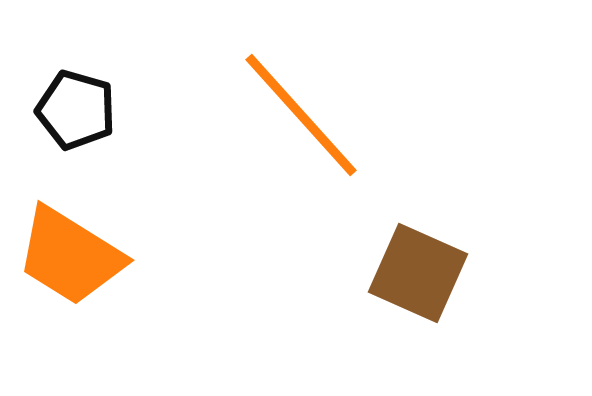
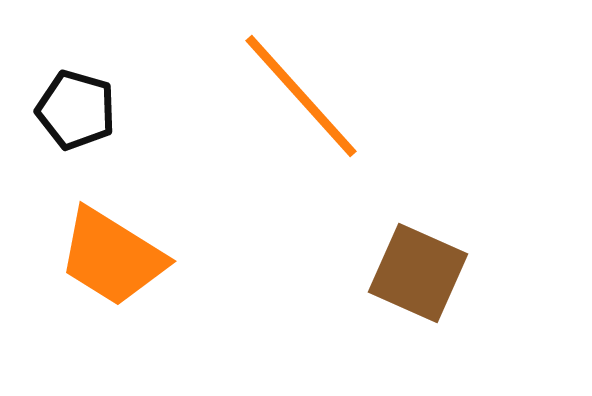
orange line: moved 19 px up
orange trapezoid: moved 42 px right, 1 px down
